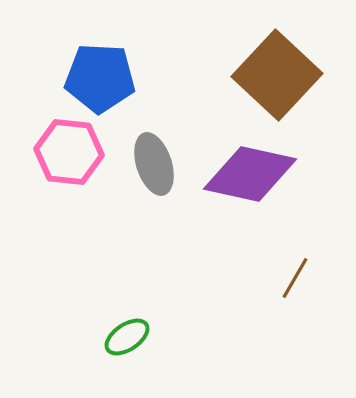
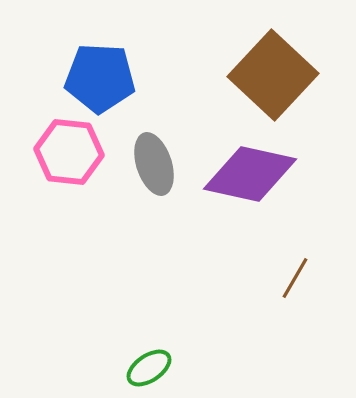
brown square: moved 4 px left
green ellipse: moved 22 px right, 31 px down
